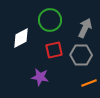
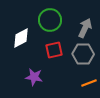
gray hexagon: moved 2 px right, 1 px up
purple star: moved 6 px left
